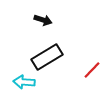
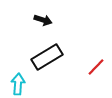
red line: moved 4 px right, 3 px up
cyan arrow: moved 6 px left, 2 px down; rotated 90 degrees clockwise
